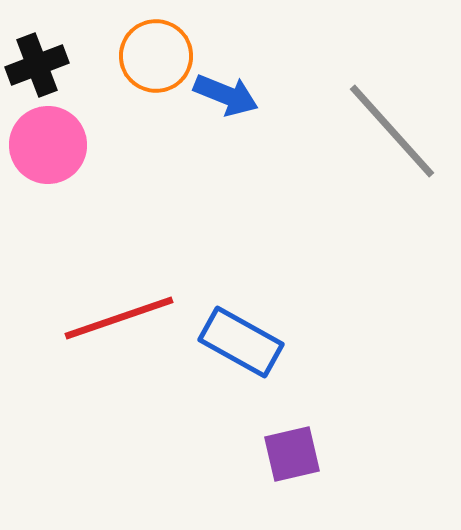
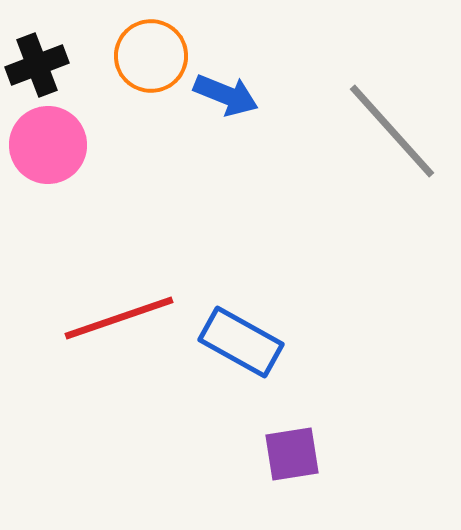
orange circle: moved 5 px left
purple square: rotated 4 degrees clockwise
